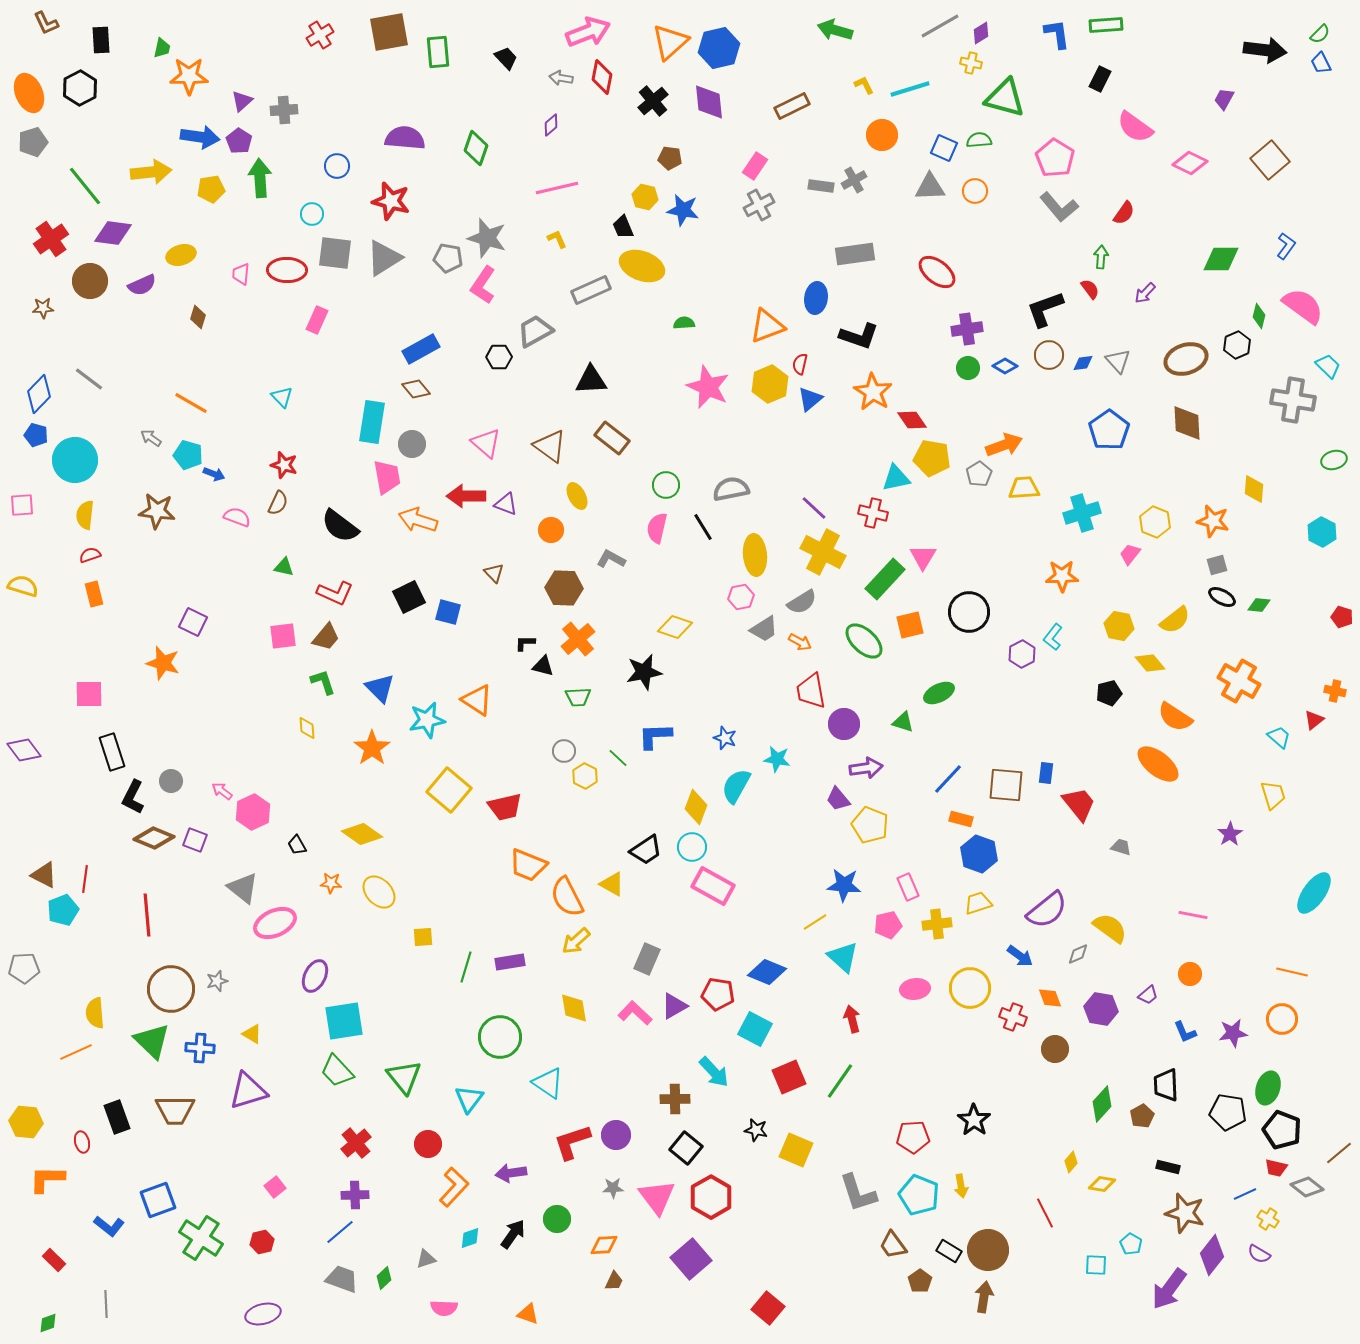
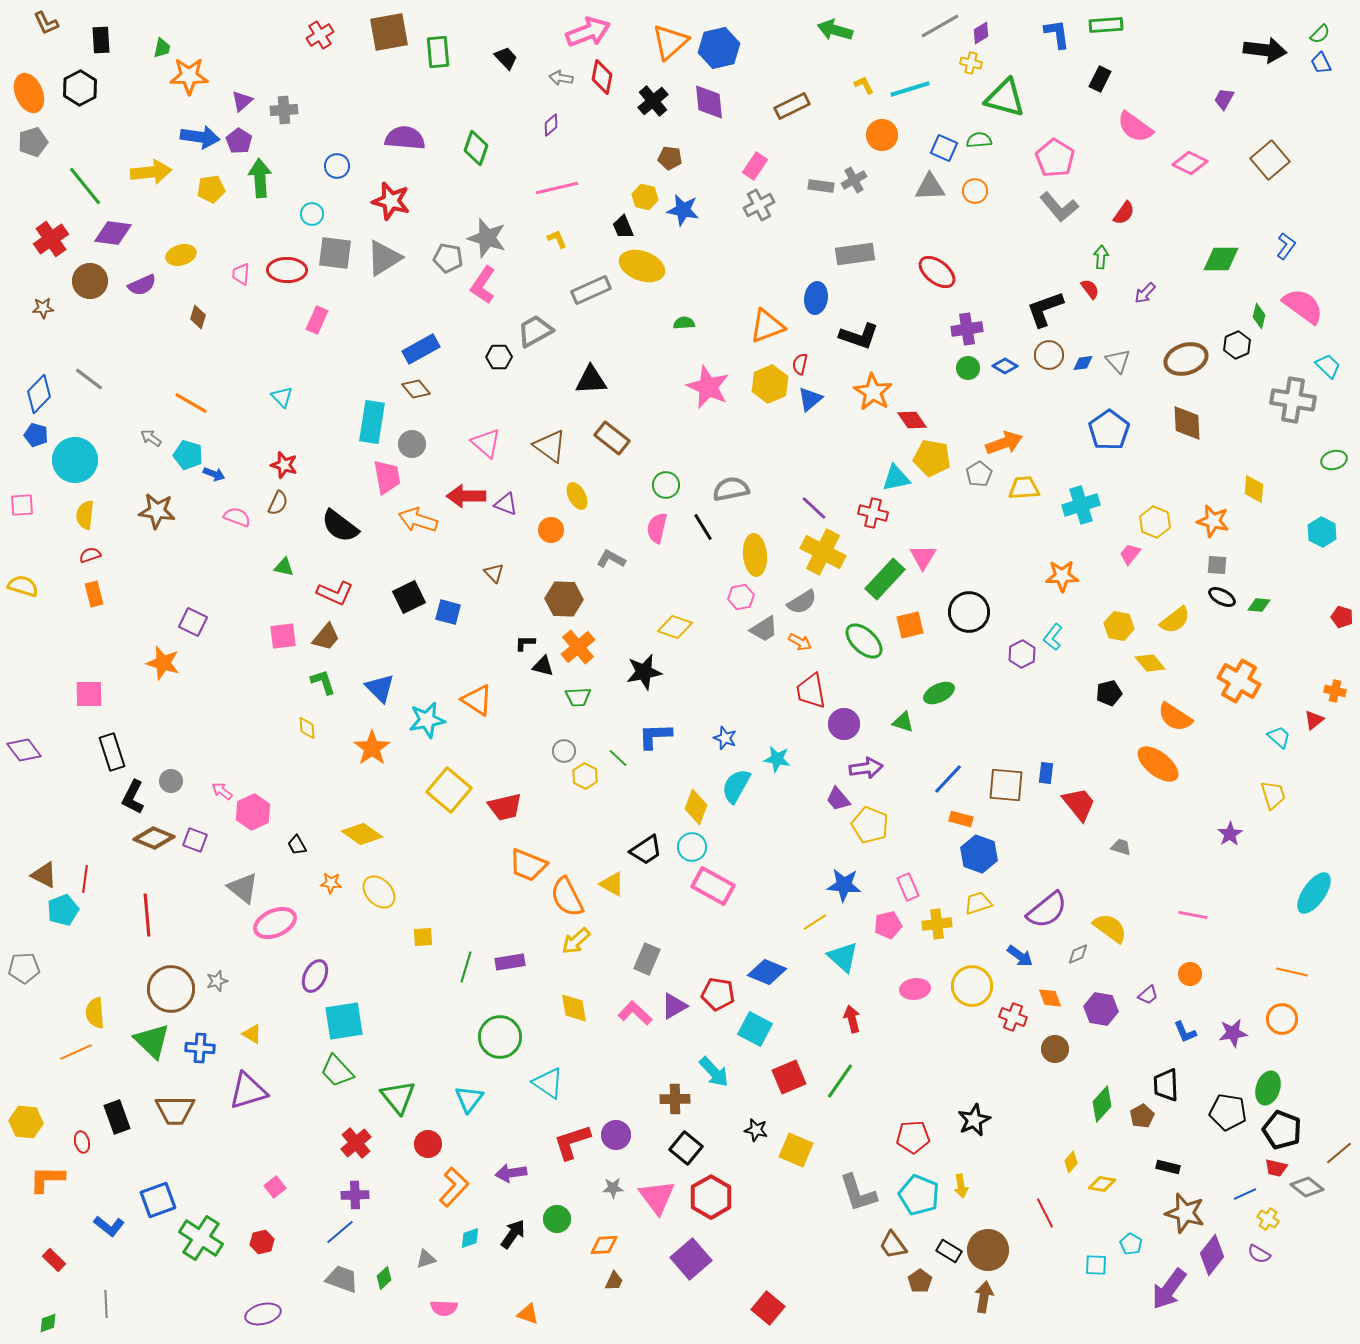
orange arrow at (1004, 445): moved 2 px up
cyan cross at (1082, 513): moved 1 px left, 8 px up
gray square at (1217, 565): rotated 20 degrees clockwise
brown hexagon at (564, 588): moved 11 px down
orange cross at (578, 639): moved 8 px down
yellow circle at (970, 988): moved 2 px right, 2 px up
green triangle at (404, 1077): moved 6 px left, 20 px down
black star at (974, 1120): rotated 12 degrees clockwise
